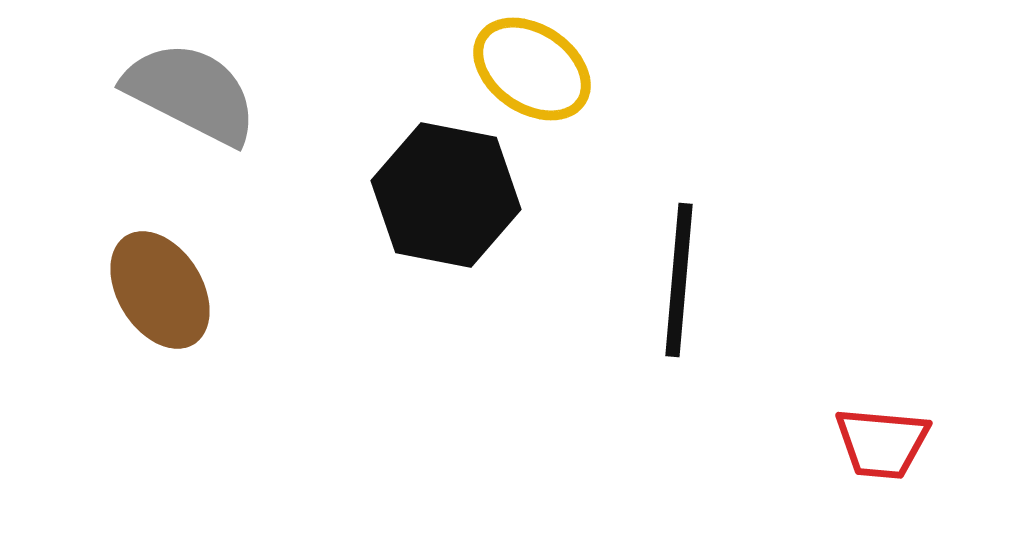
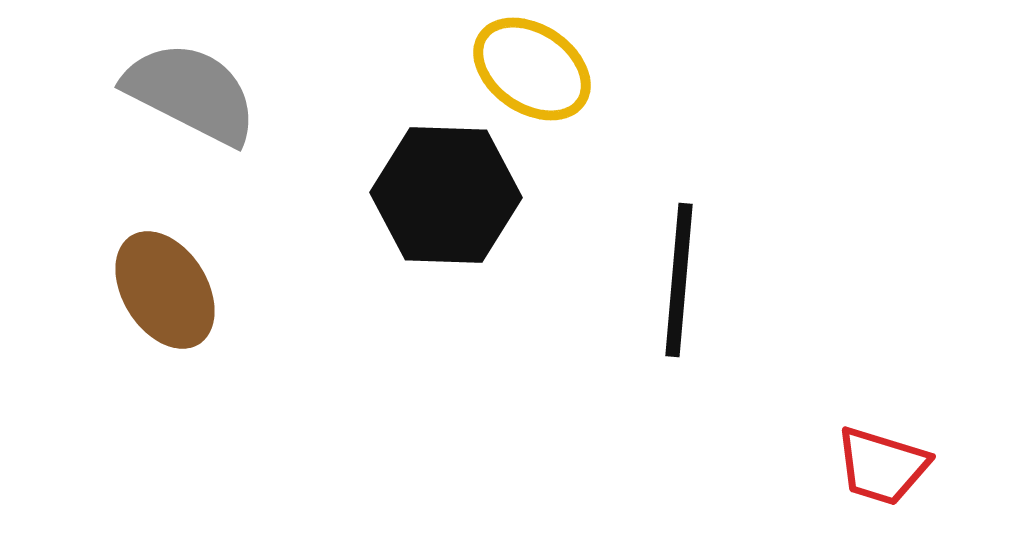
black hexagon: rotated 9 degrees counterclockwise
brown ellipse: moved 5 px right
red trapezoid: moved 23 px down; rotated 12 degrees clockwise
